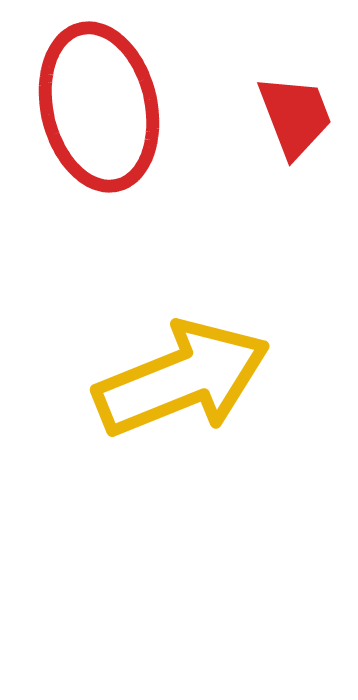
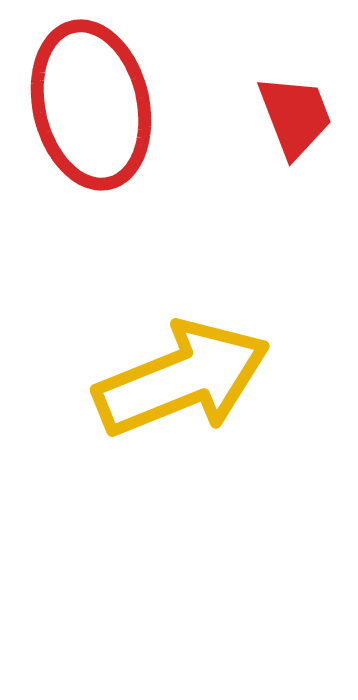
red ellipse: moved 8 px left, 2 px up
